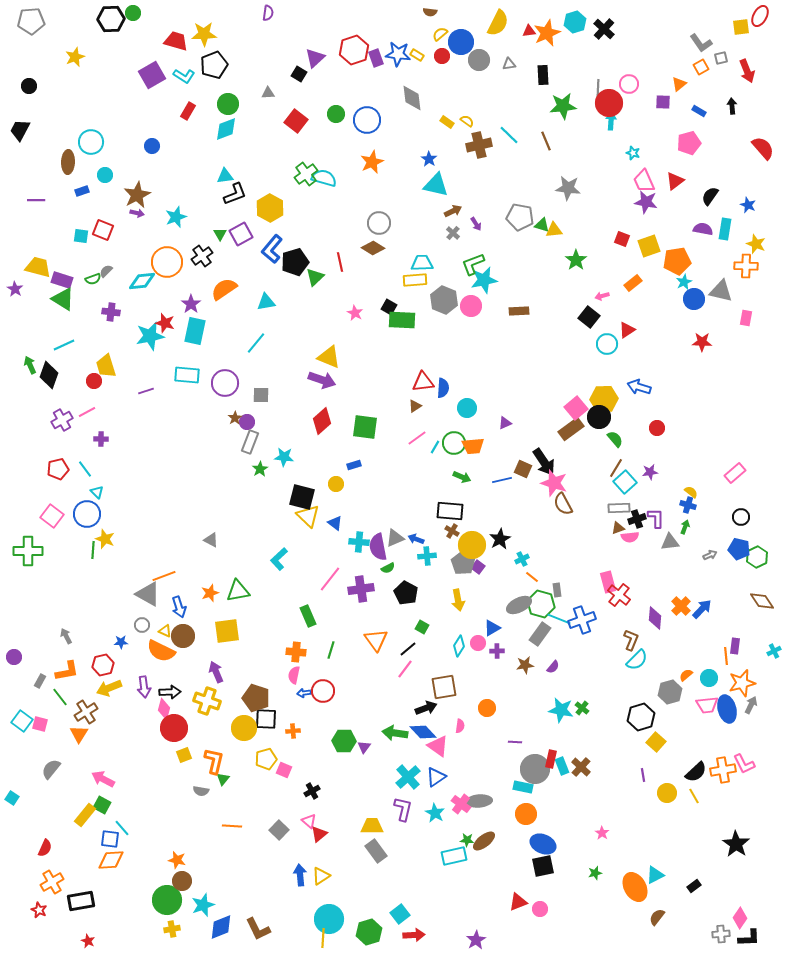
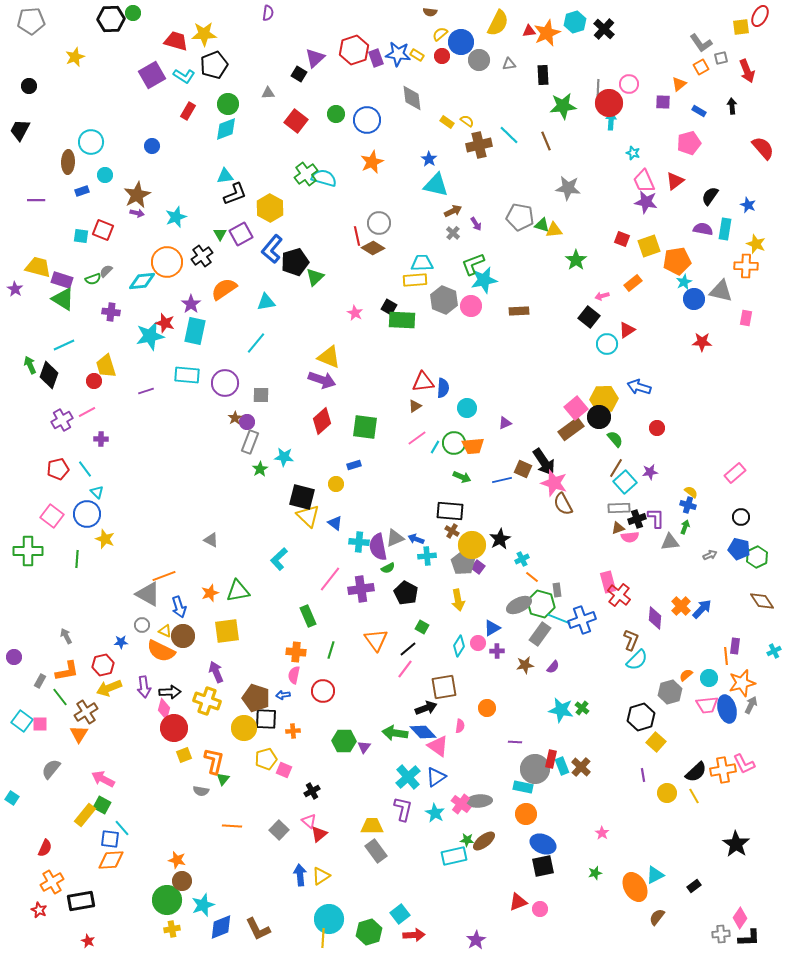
red line at (340, 262): moved 17 px right, 26 px up
green line at (93, 550): moved 16 px left, 9 px down
blue arrow at (304, 693): moved 21 px left, 2 px down
pink square at (40, 724): rotated 14 degrees counterclockwise
